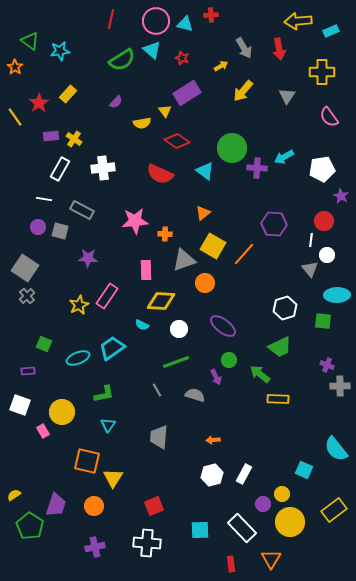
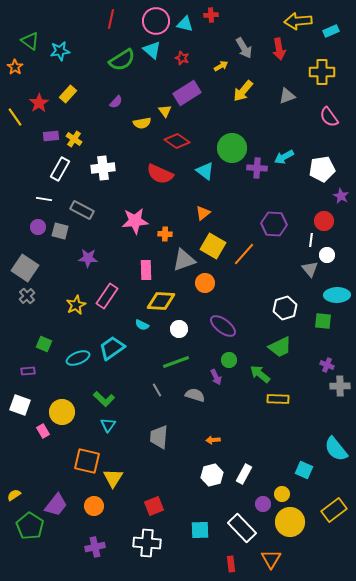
gray triangle at (287, 96): rotated 36 degrees clockwise
yellow star at (79, 305): moved 3 px left
green L-shape at (104, 394): moved 5 px down; rotated 55 degrees clockwise
purple trapezoid at (56, 505): rotated 20 degrees clockwise
